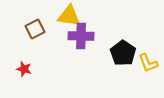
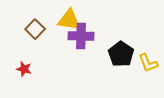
yellow triangle: moved 4 px down
brown square: rotated 18 degrees counterclockwise
black pentagon: moved 2 px left, 1 px down
